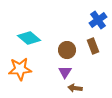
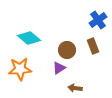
purple triangle: moved 6 px left, 4 px up; rotated 24 degrees clockwise
